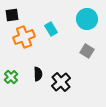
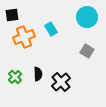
cyan circle: moved 2 px up
green cross: moved 4 px right
